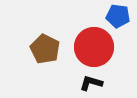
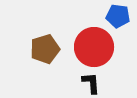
brown pentagon: rotated 28 degrees clockwise
black L-shape: rotated 70 degrees clockwise
